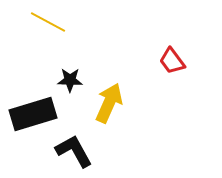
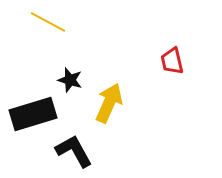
red trapezoid: rotated 24 degrees clockwise
black star: rotated 15 degrees clockwise
